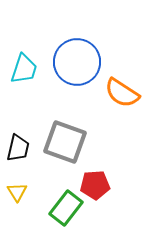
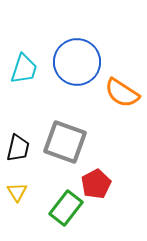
red pentagon: moved 1 px right, 1 px up; rotated 24 degrees counterclockwise
